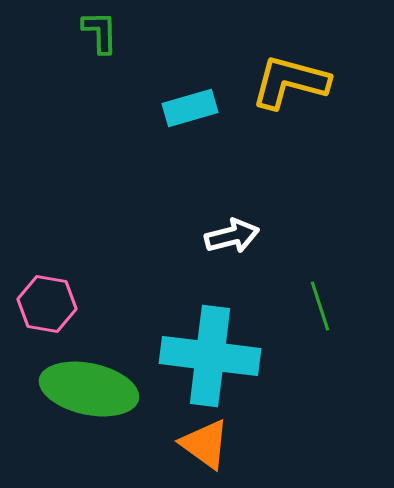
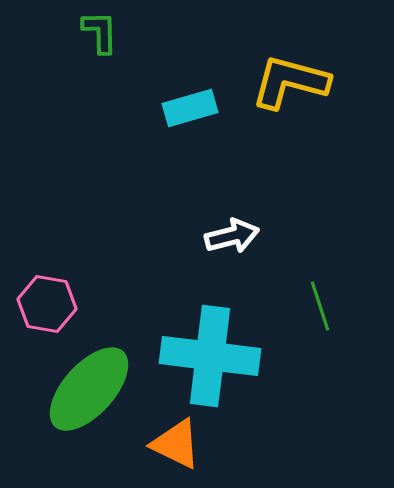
green ellipse: rotated 60 degrees counterclockwise
orange triangle: moved 29 px left; rotated 10 degrees counterclockwise
